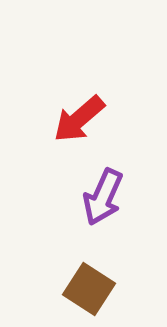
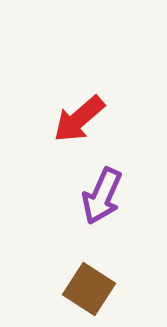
purple arrow: moved 1 px left, 1 px up
